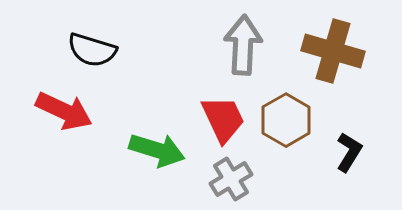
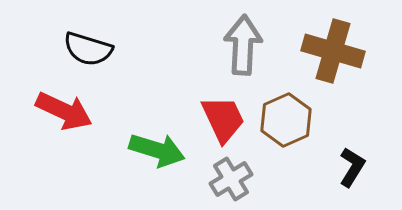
black semicircle: moved 4 px left, 1 px up
brown hexagon: rotated 6 degrees clockwise
black L-shape: moved 3 px right, 15 px down
